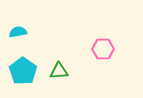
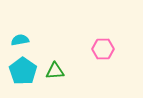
cyan semicircle: moved 2 px right, 8 px down
green triangle: moved 4 px left
